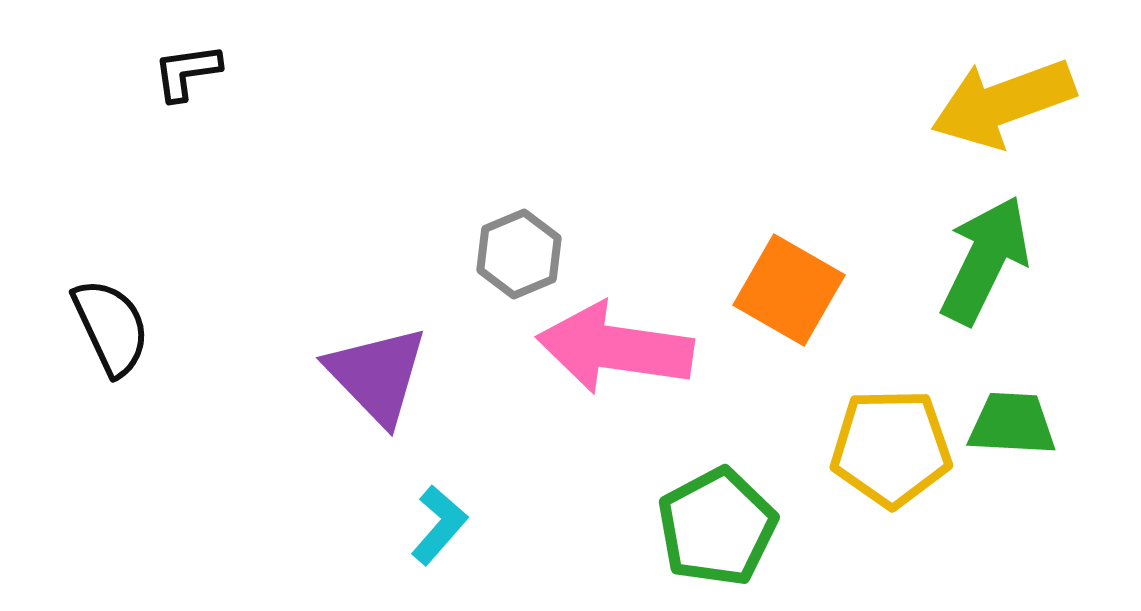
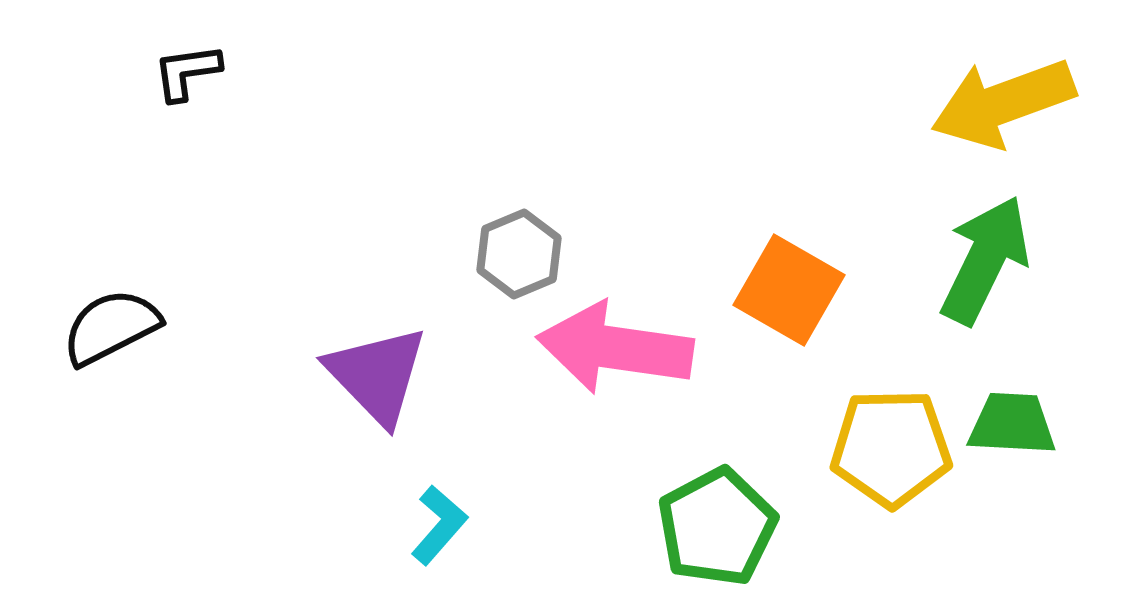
black semicircle: rotated 92 degrees counterclockwise
